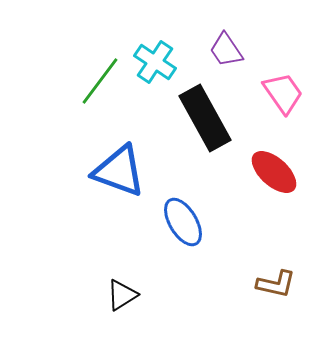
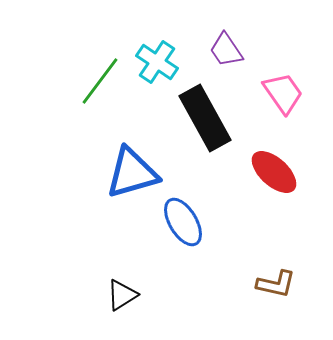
cyan cross: moved 2 px right
blue triangle: moved 13 px right, 2 px down; rotated 36 degrees counterclockwise
